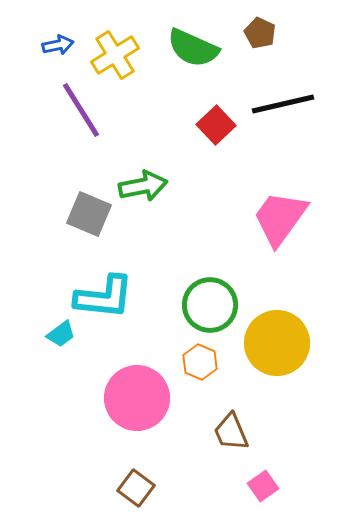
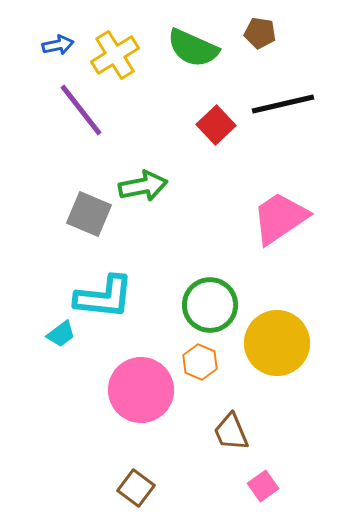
brown pentagon: rotated 16 degrees counterclockwise
purple line: rotated 6 degrees counterclockwise
pink trapezoid: rotated 20 degrees clockwise
pink circle: moved 4 px right, 8 px up
